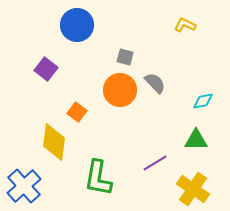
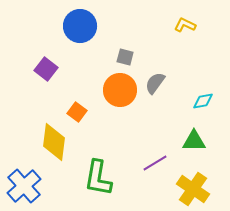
blue circle: moved 3 px right, 1 px down
gray semicircle: rotated 100 degrees counterclockwise
green triangle: moved 2 px left, 1 px down
